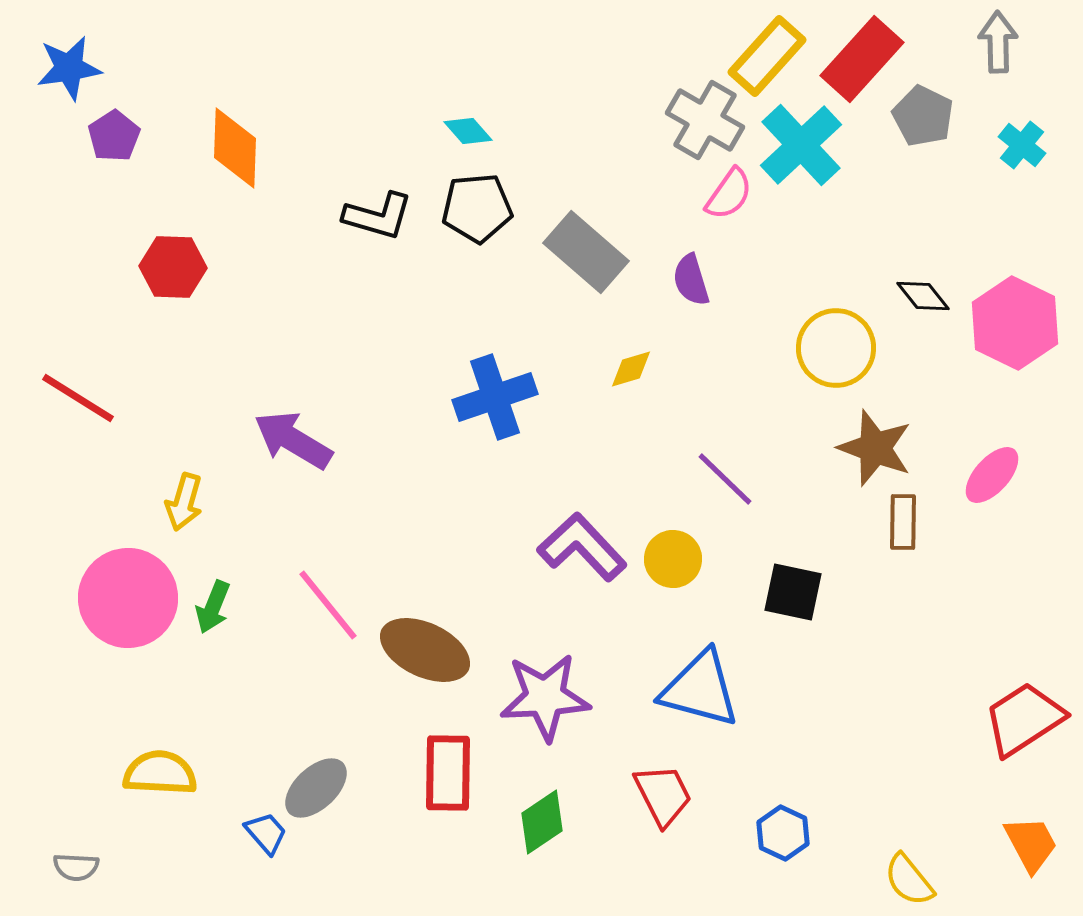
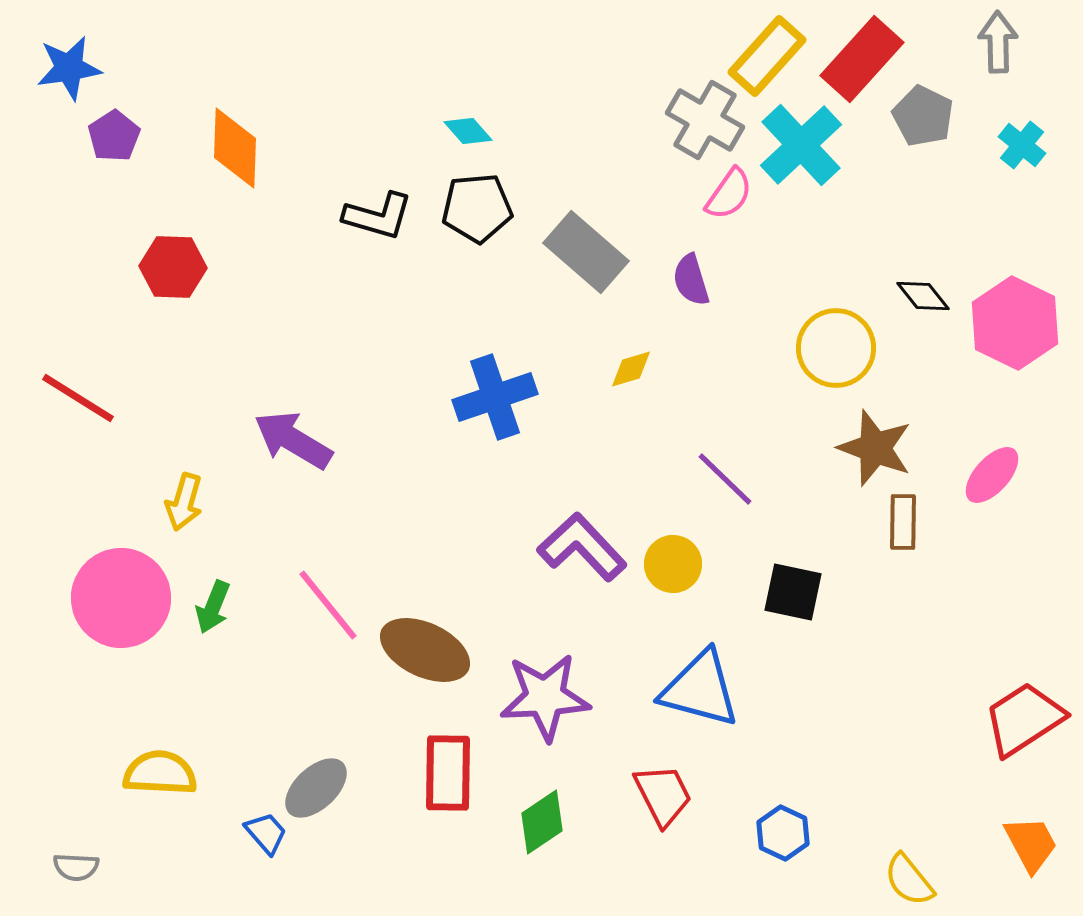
yellow circle at (673, 559): moved 5 px down
pink circle at (128, 598): moved 7 px left
